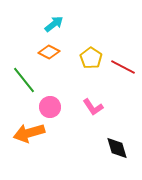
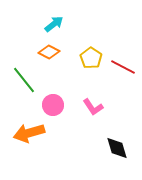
pink circle: moved 3 px right, 2 px up
